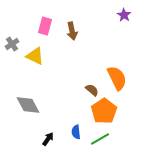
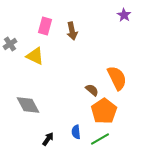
gray cross: moved 2 px left
